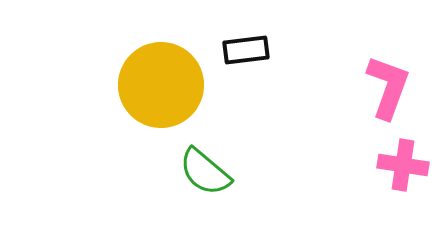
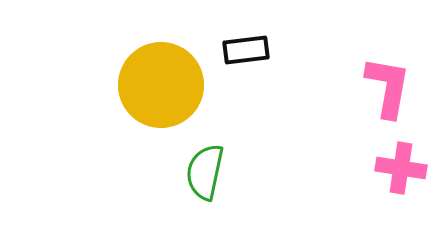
pink L-shape: rotated 10 degrees counterclockwise
pink cross: moved 2 px left, 3 px down
green semicircle: rotated 62 degrees clockwise
